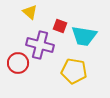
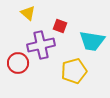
yellow triangle: moved 2 px left, 1 px down
cyan trapezoid: moved 8 px right, 5 px down
purple cross: moved 1 px right; rotated 28 degrees counterclockwise
yellow pentagon: rotated 25 degrees counterclockwise
